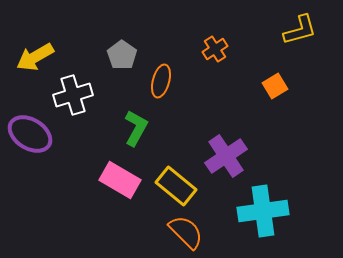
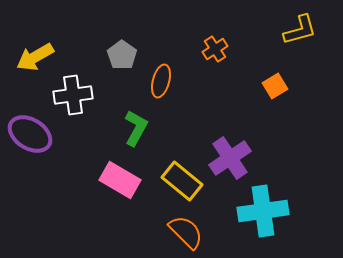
white cross: rotated 9 degrees clockwise
purple cross: moved 4 px right, 2 px down
yellow rectangle: moved 6 px right, 5 px up
